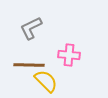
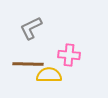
brown line: moved 1 px left, 1 px up
yellow semicircle: moved 3 px right, 6 px up; rotated 45 degrees counterclockwise
